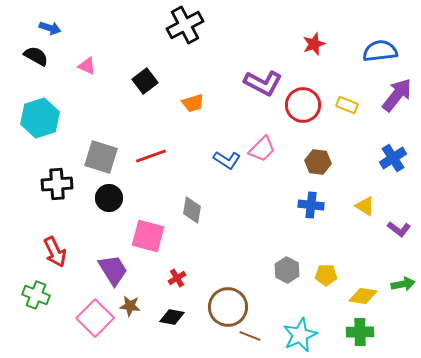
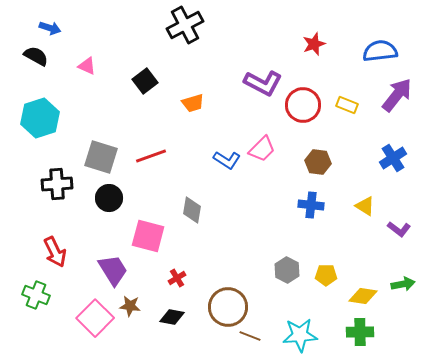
cyan star at (300, 335): rotated 20 degrees clockwise
